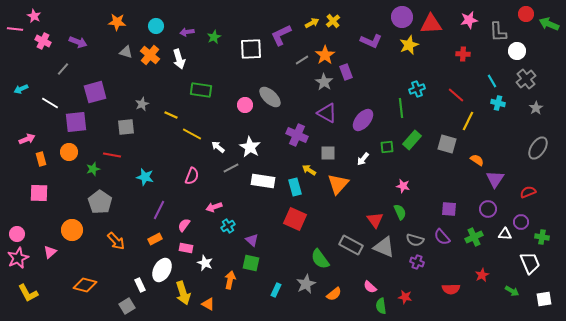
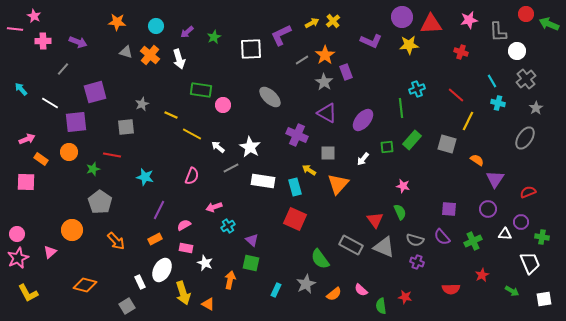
purple arrow at (187, 32): rotated 32 degrees counterclockwise
pink cross at (43, 41): rotated 28 degrees counterclockwise
yellow star at (409, 45): rotated 18 degrees clockwise
red cross at (463, 54): moved 2 px left, 2 px up; rotated 16 degrees clockwise
cyan arrow at (21, 89): rotated 72 degrees clockwise
pink circle at (245, 105): moved 22 px left
gray ellipse at (538, 148): moved 13 px left, 10 px up
orange rectangle at (41, 159): rotated 40 degrees counterclockwise
pink square at (39, 193): moved 13 px left, 11 px up
pink semicircle at (184, 225): rotated 24 degrees clockwise
green cross at (474, 237): moved 1 px left, 4 px down
white rectangle at (140, 285): moved 3 px up
pink semicircle at (370, 287): moved 9 px left, 3 px down
